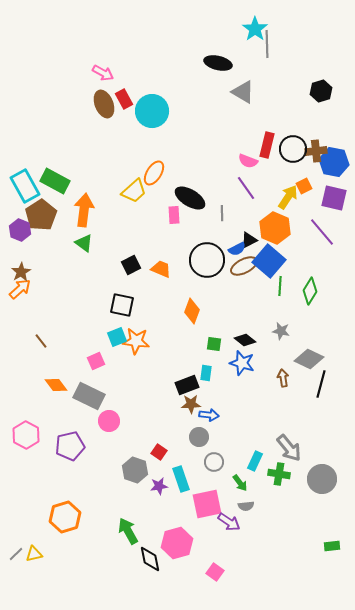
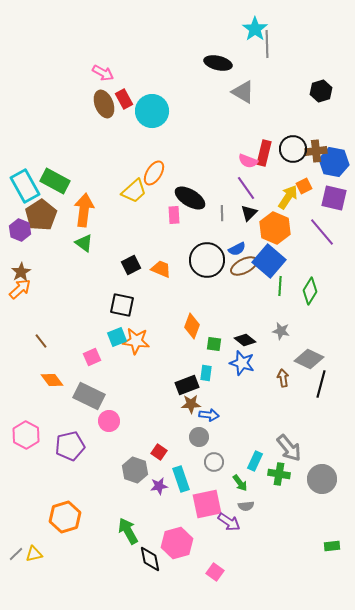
red rectangle at (267, 145): moved 3 px left, 8 px down
black triangle at (249, 240): moved 27 px up; rotated 18 degrees counterclockwise
orange diamond at (192, 311): moved 15 px down
pink square at (96, 361): moved 4 px left, 4 px up
orange diamond at (56, 385): moved 4 px left, 5 px up
